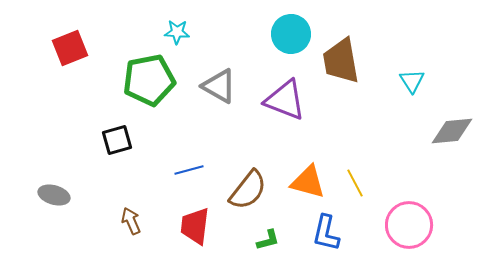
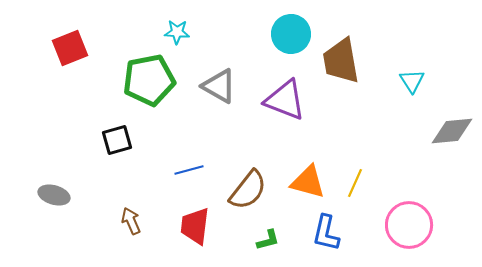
yellow line: rotated 52 degrees clockwise
